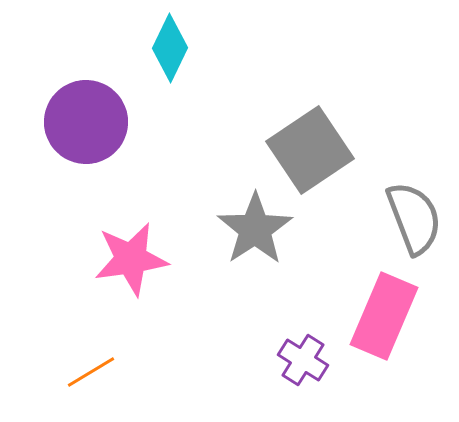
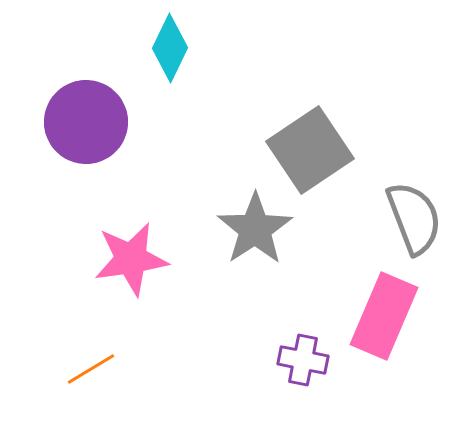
purple cross: rotated 21 degrees counterclockwise
orange line: moved 3 px up
